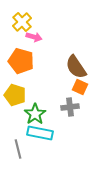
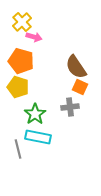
yellow pentagon: moved 3 px right, 8 px up
cyan rectangle: moved 2 px left, 4 px down
